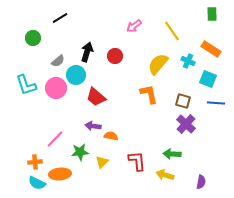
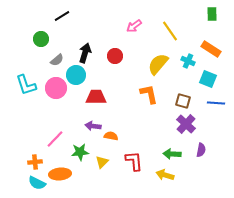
black line: moved 2 px right, 2 px up
yellow line: moved 2 px left
green circle: moved 8 px right, 1 px down
black arrow: moved 2 px left, 1 px down
gray semicircle: moved 1 px left, 1 px up
red trapezoid: rotated 140 degrees clockwise
red L-shape: moved 3 px left
purple semicircle: moved 32 px up
